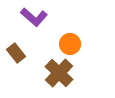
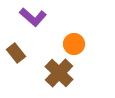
purple L-shape: moved 1 px left
orange circle: moved 4 px right
